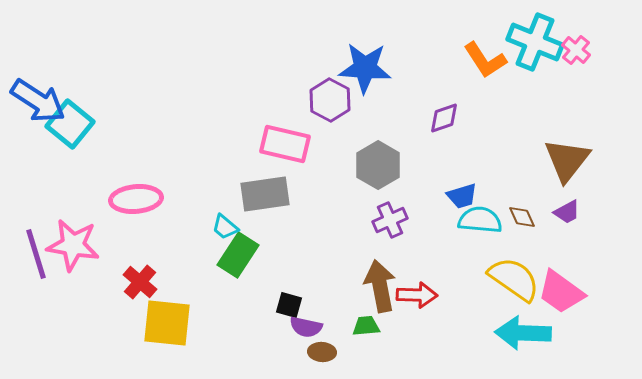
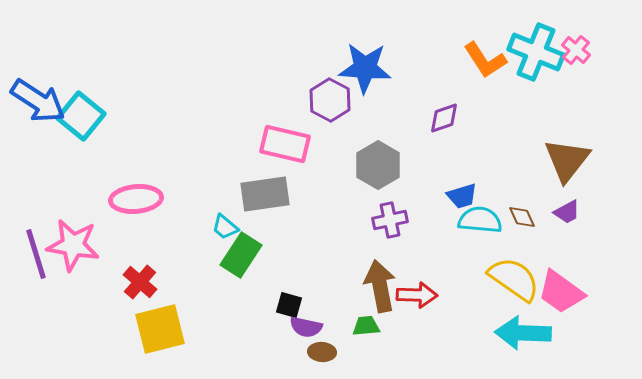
cyan cross: moved 1 px right, 10 px down
cyan square: moved 11 px right, 8 px up
purple cross: rotated 12 degrees clockwise
green rectangle: moved 3 px right
yellow square: moved 7 px left, 6 px down; rotated 20 degrees counterclockwise
